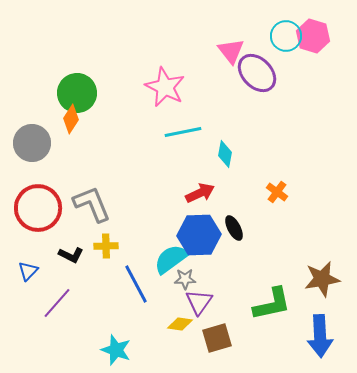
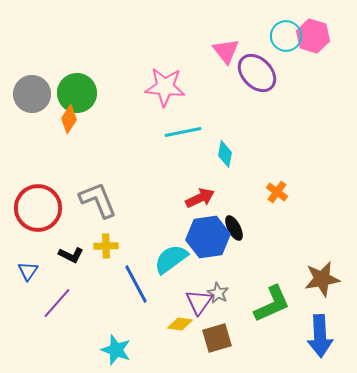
pink triangle: moved 5 px left
pink star: rotated 21 degrees counterclockwise
orange diamond: moved 2 px left
gray circle: moved 49 px up
red arrow: moved 5 px down
gray L-shape: moved 6 px right, 4 px up
blue hexagon: moved 9 px right, 2 px down; rotated 6 degrees counterclockwise
blue triangle: rotated 10 degrees counterclockwise
gray star: moved 33 px right, 14 px down; rotated 30 degrees clockwise
green L-shape: rotated 12 degrees counterclockwise
